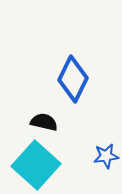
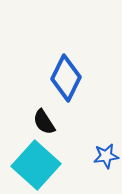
blue diamond: moved 7 px left, 1 px up
black semicircle: rotated 136 degrees counterclockwise
